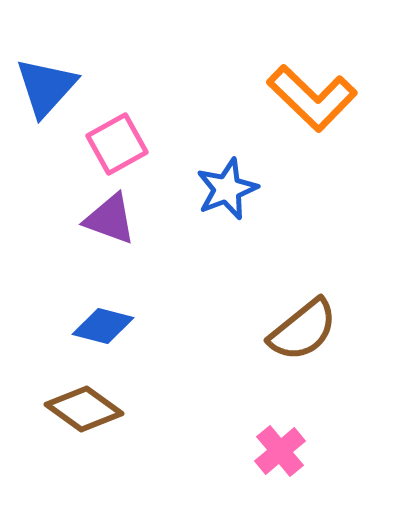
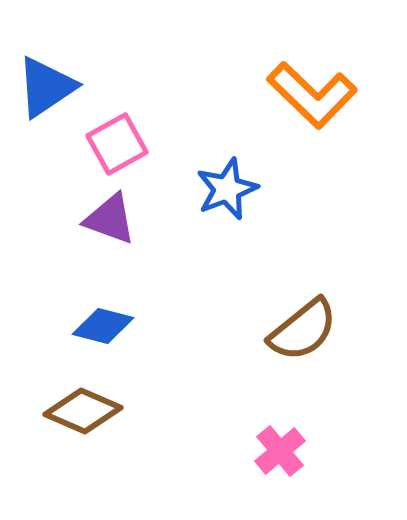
blue triangle: rotated 14 degrees clockwise
orange L-shape: moved 3 px up
brown diamond: moved 1 px left, 2 px down; rotated 12 degrees counterclockwise
